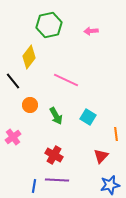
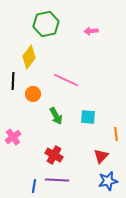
green hexagon: moved 3 px left, 1 px up
black line: rotated 42 degrees clockwise
orange circle: moved 3 px right, 11 px up
cyan square: rotated 28 degrees counterclockwise
blue star: moved 2 px left, 4 px up
